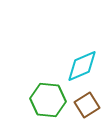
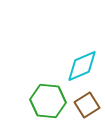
green hexagon: moved 1 px down
